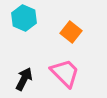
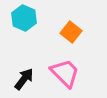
black arrow: rotated 10 degrees clockwise
